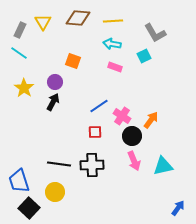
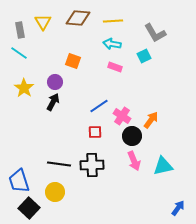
gray rectangle: rotated 35 degrees counterclockwise
